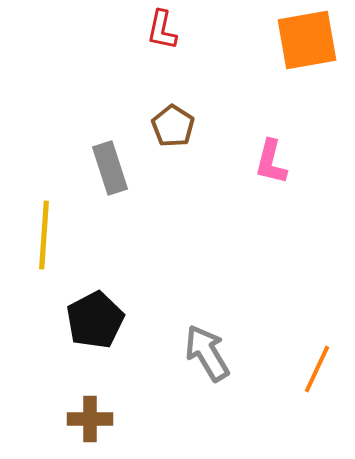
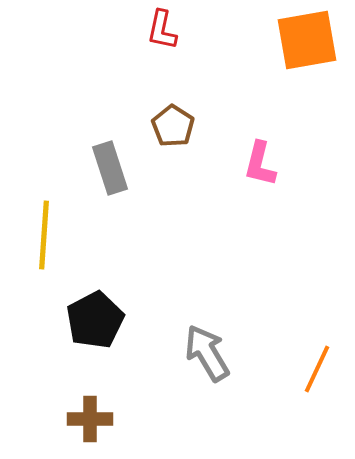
pink L-shape: moved 11 px left, 2 px down
